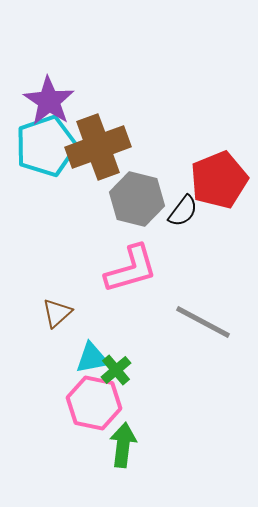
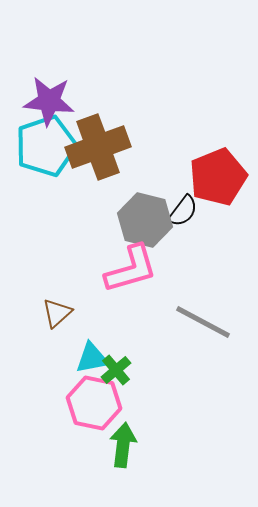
purple star: rotated 27 degrees counterclockwise
red pentagon: moved 1 px left, 3 px up
gray hexagon: moved 8 px right, 21 px down
